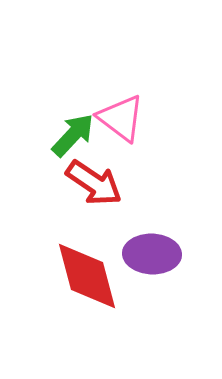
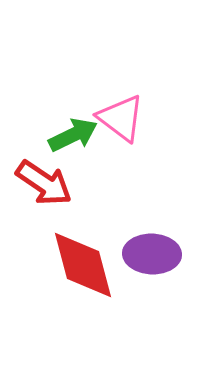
green arrow: rotated 21 degrees clockwise
red arrow: moved 50 px left
red diamond: moved 4 px left, 11 px up
